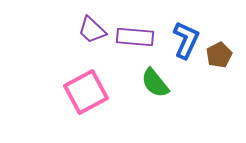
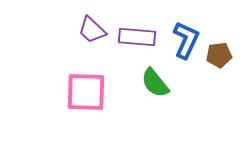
purple rectangle: moved 2 px right
brown pentagon: rotated 20 degrees clockwise
pink square: rotated 30 degrees clockwise
